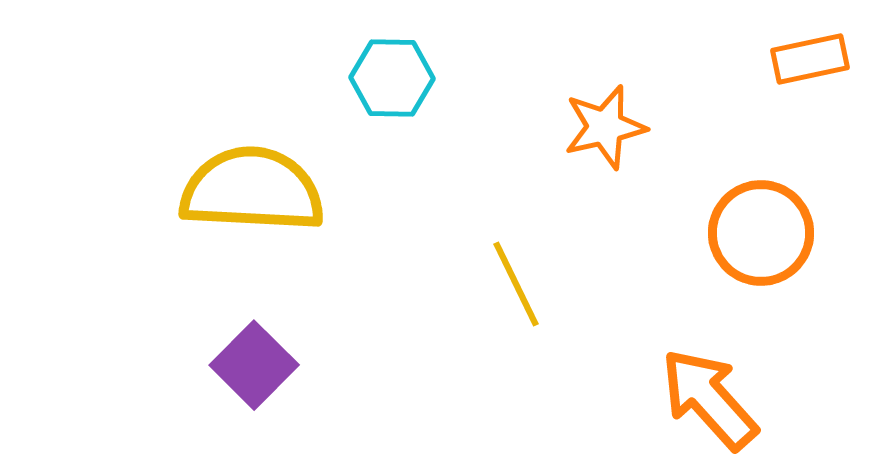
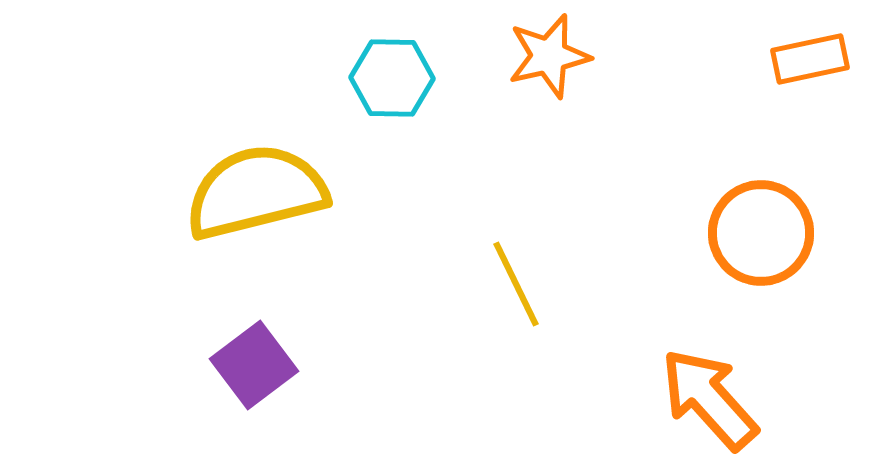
orange star: moved 56 px left, 71 px up
yellow semicircle: moved 4 px right, 2 px down; rotated 17 degrees counterclockwise
purple square: rotated 8 degrees clockwise
